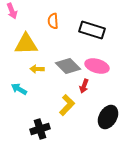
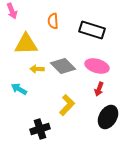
gray diamond: moved 5 px left
red arrow: moved 15 px right, 3 px down
